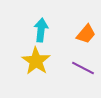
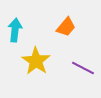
cyan arrow: moved 26 px left
orange trapezoid: moved 20 px left, 7 px up
